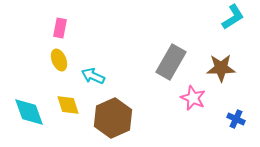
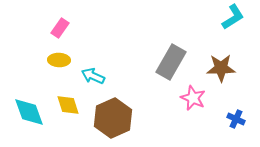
pink rectangle: rotated 24 degrees clockwise
yellow ellipse: rotated 65 degrees counterclockwise
